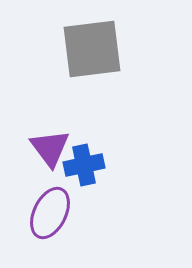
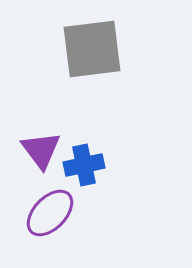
purple triangle: moved 9 px left, 2 px down
purple ellipse: rotated 18 degrees clockwise
